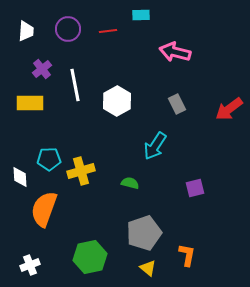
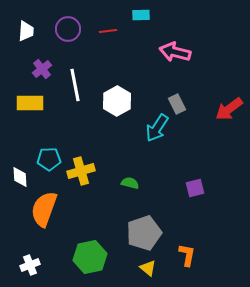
cyan arrow: moved 2 px right, 18 px up
